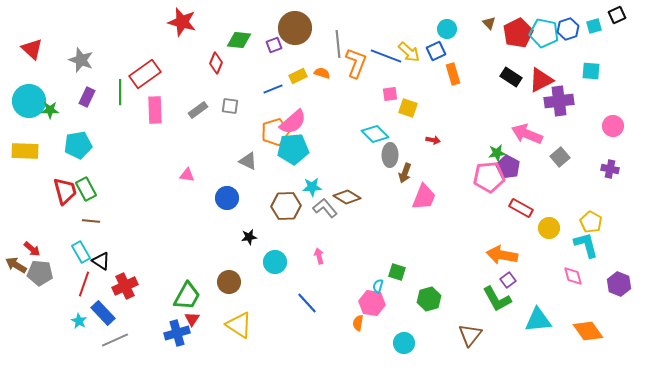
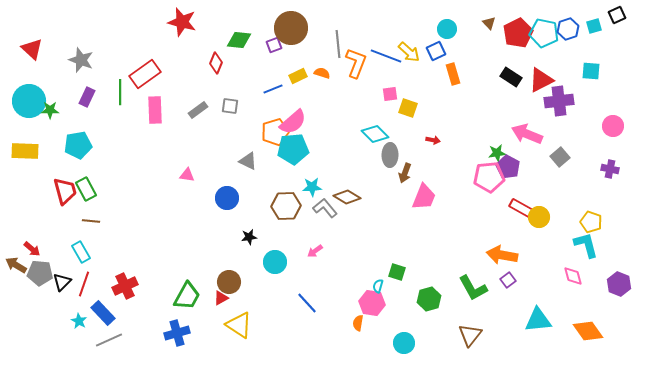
brown circle at (295, 28): moved 4 px left
yellow pentagon at (591, 222): rotated 10 degrees counterclockwise
yellow circle at (549, 228): moved 10 px left, 11 px up
pink arrow at (319, 256): moved 4 px left, 5 px up; rotated 112 degrees counterclockwise
black triangle at (101, 261): moved 39 px left, 21 px down; rotated 42 degrees clockwise
green L-shape at (497, 299): moved 24 px left, 11 px up
red triangle at (192, 319): moved 29 px right, 21 px up; rotated 28 degrees clockwise
gray line at (115, 340): moved 6 px left
